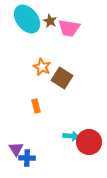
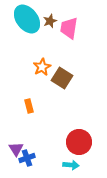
brown star: rotated 24 degrees clockwise
pink trapezoid: rotated 90 degrees clockwise
orange star: rotated 18 degrees clockwise
orange rectangle: moved 7 px left
cyan arrow: moved 29 px down
red circle: moved 10 px left
blue cross: rotated 21 degrees counterclockwise
